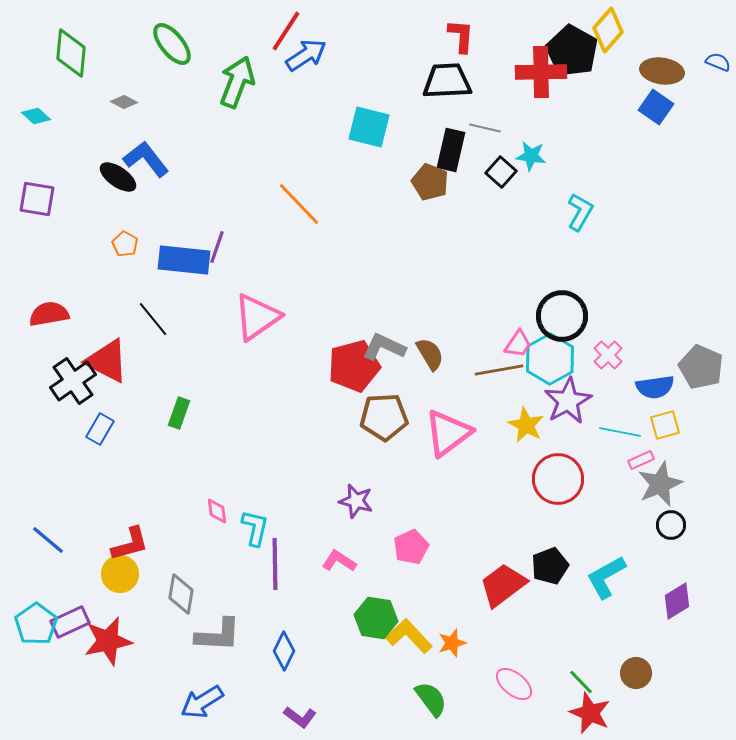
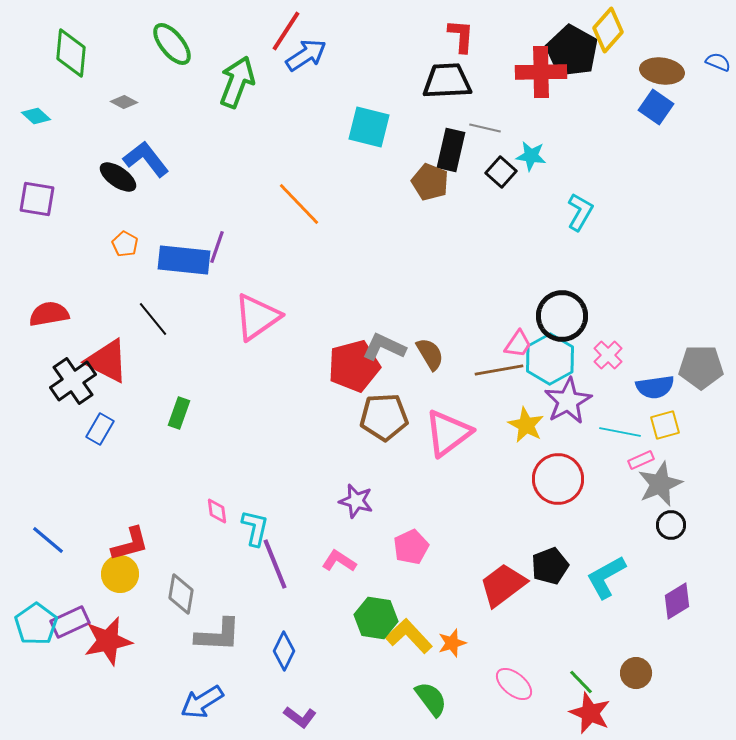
gray pentagon at (701, 367): rotated 24 degrees counterclockwise
purple line at (275, 564): rotated 21 degrees counterclockwise
